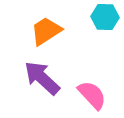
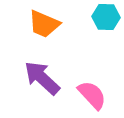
cyan hexagon: moved 1 px right
orange trapezoid: moved 2 px left, 7 px up; rotated 124 degrees counterclockwise
